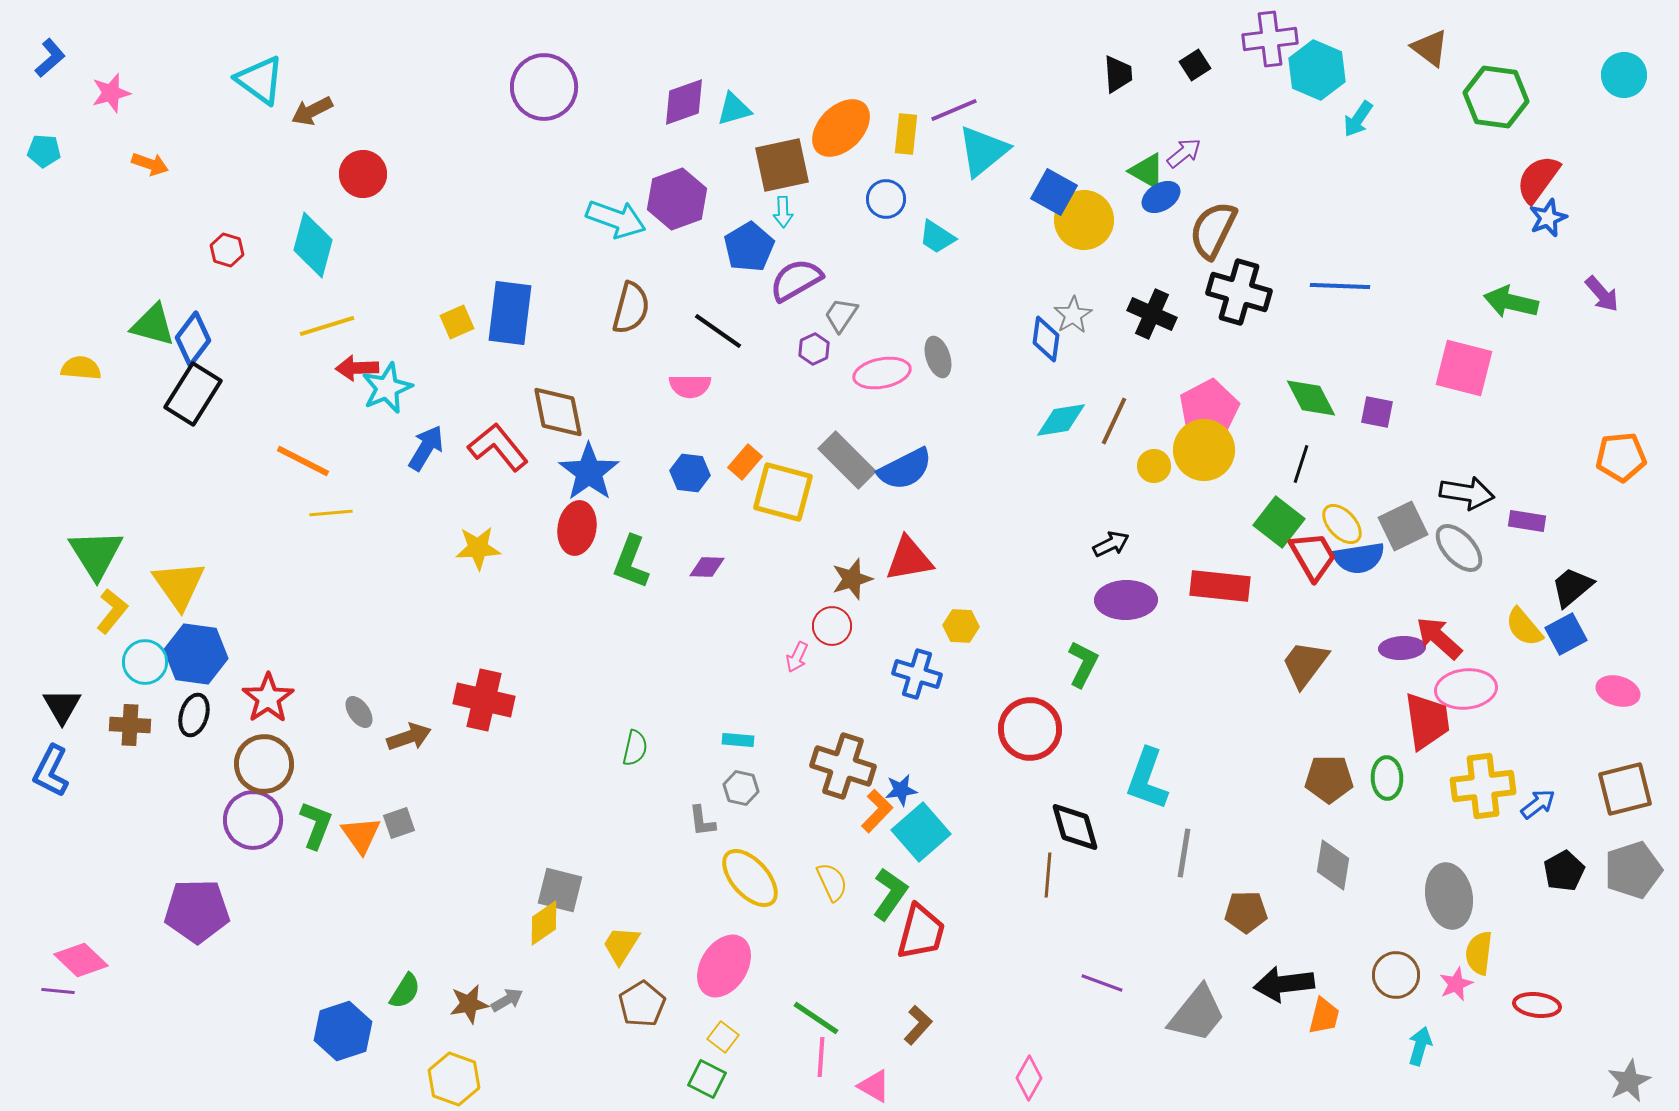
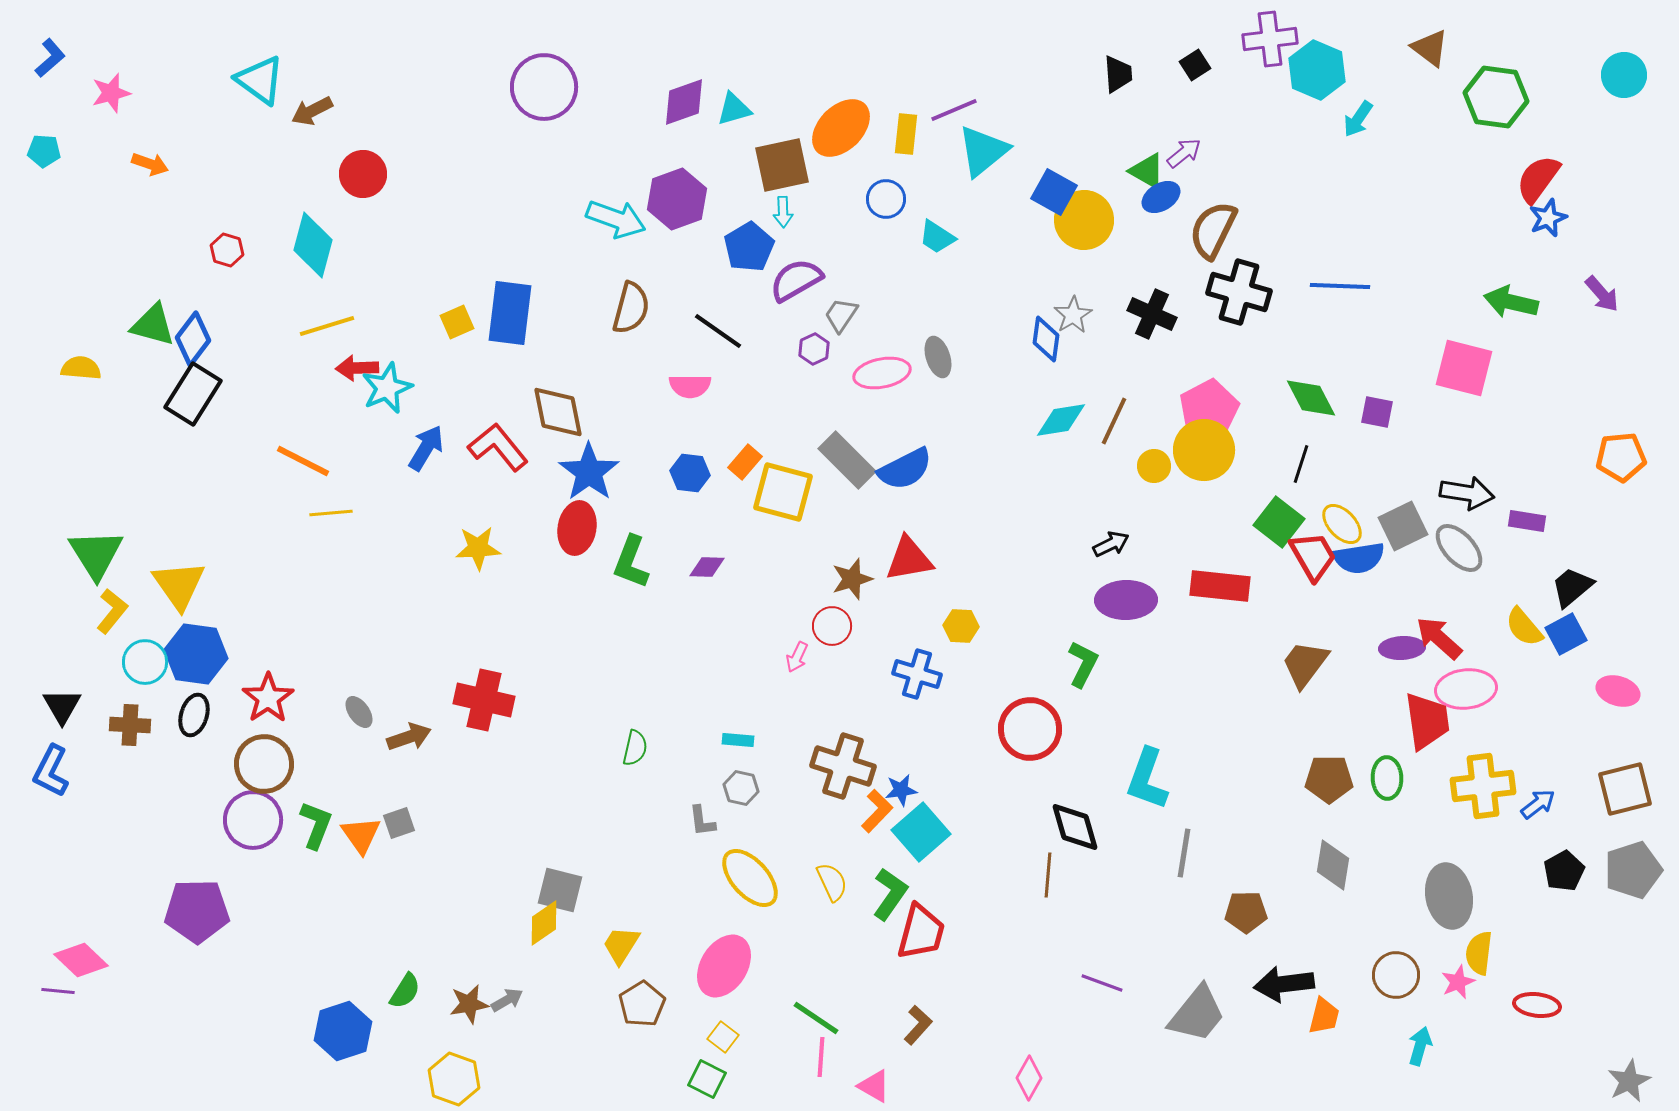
pink star at (1456, 984): moved 2 px right, 2 px up
